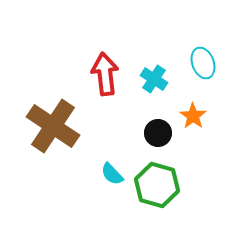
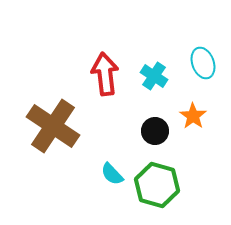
cyan cross: moved 3 px up
black circle: moved 3 px left, 2 px up
